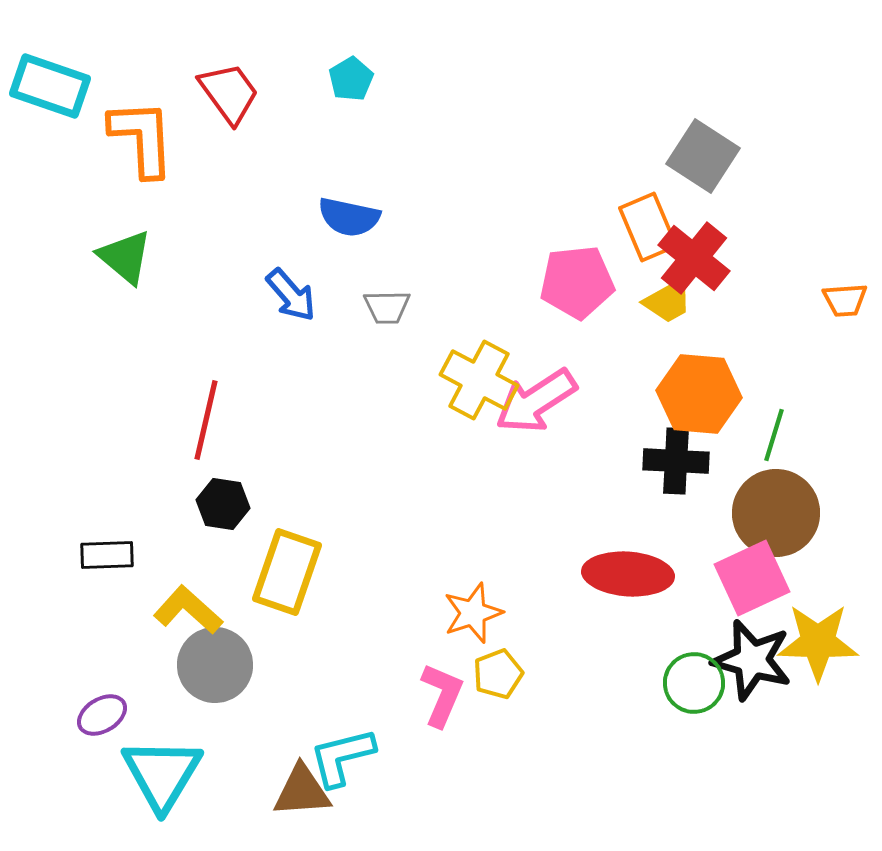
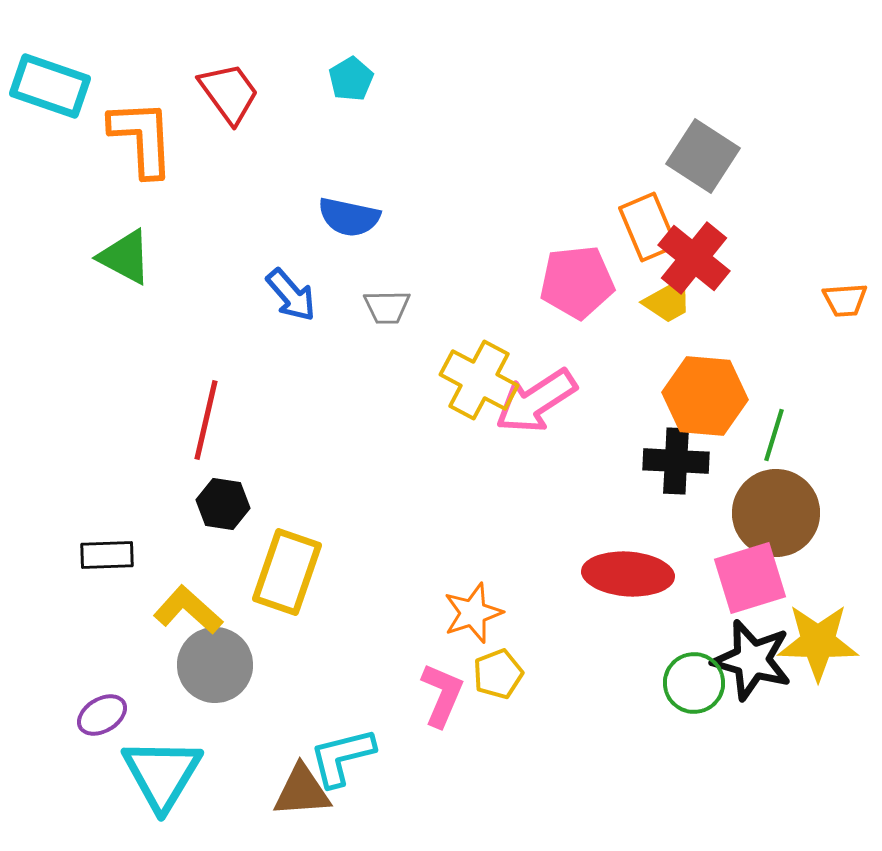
green triangle: rotated 12 degrees counterclockwise
orange hexagon: moved 6 px right, 2 px down
pink square: moved 2 px left; rotated 8 degrees clockwise
